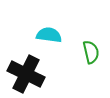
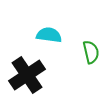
black cross: moved 1 px right, 1 px down; rotated 30 degrees clockwise
